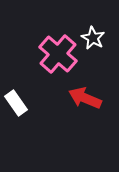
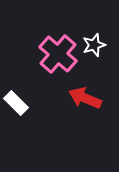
white star: moved 1 px right, 7 px down; rotated 25 degrees clockwise
white rectangle: rotated 10 degrees counterclockwise
